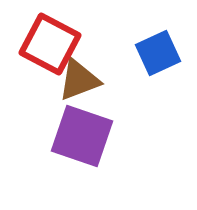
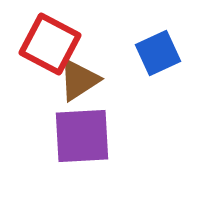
brown triangle: rotated 12 degrees counterclockwise
purple square: rotated 22 degrees counterclockwise
